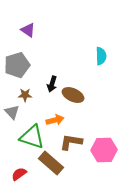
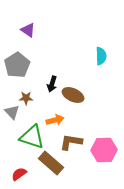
gray pentagon: rotated 15 degrees counterclockwise
brown star: moved 1 px right, 3 px down
